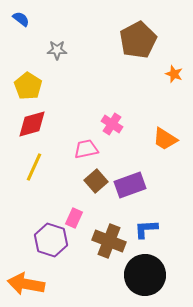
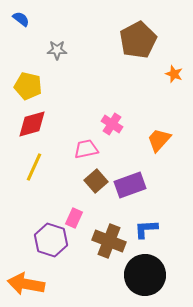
yellow pentagon: rotated 20 degrees counterclockwise
orange trapezoid: moved 6 px left, 1 px down; rotated 100 degrees clockwise
